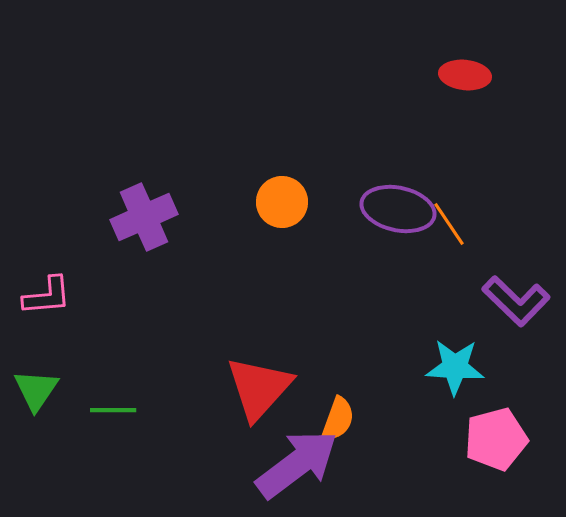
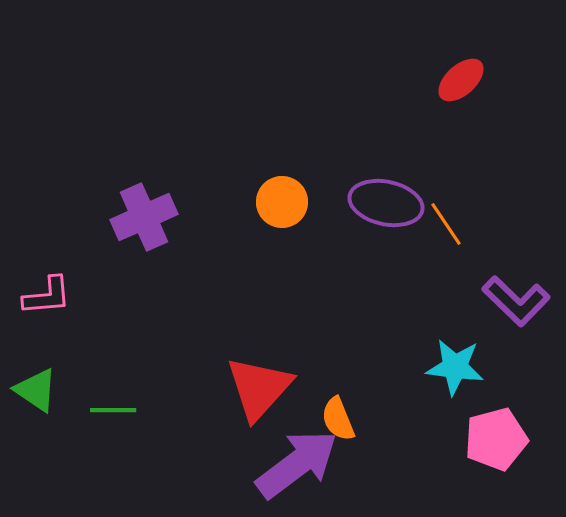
red ellipse: moved 4 px left, 5 px down; rotated 48 degrees counterclockwise
purple ellipse: moved 12 px left, 6 px up
orange line: moved 3 px left
cyan star: rotated 4 degrees clockwise
green triangle: rotated 30 degrees counterclockwise
orange semicircle: rotated 138 degrees clockwise
